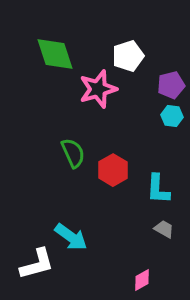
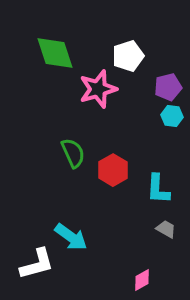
green diamond: moved 1 px up
purple pentagon: moved 3 px left, 2 px down
gray trapezoid: moved 2 px right
